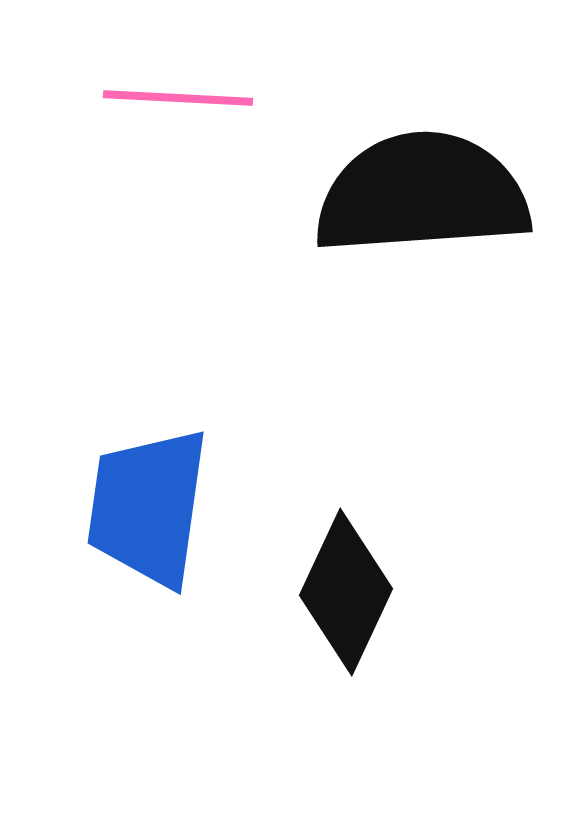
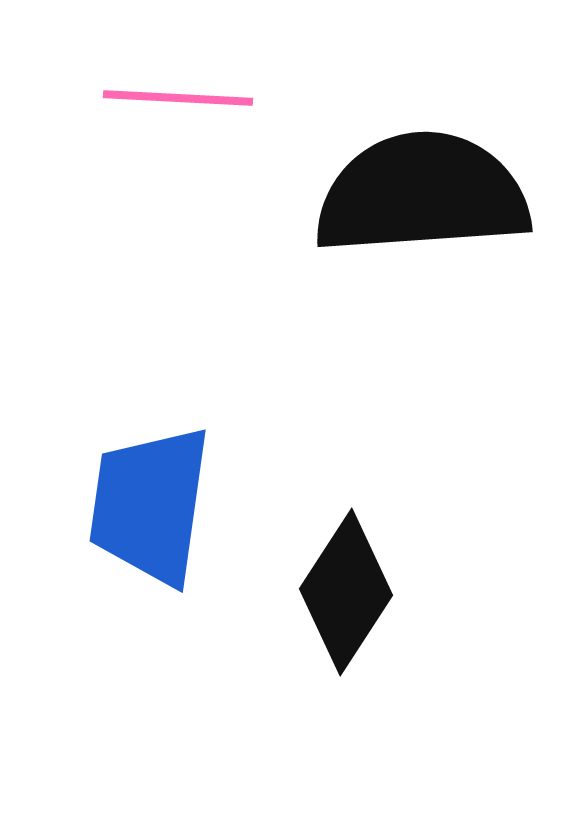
blue trapezoid: moved 2 px right, 2 px up
black diamond: rotated 8 degrees clockwise
